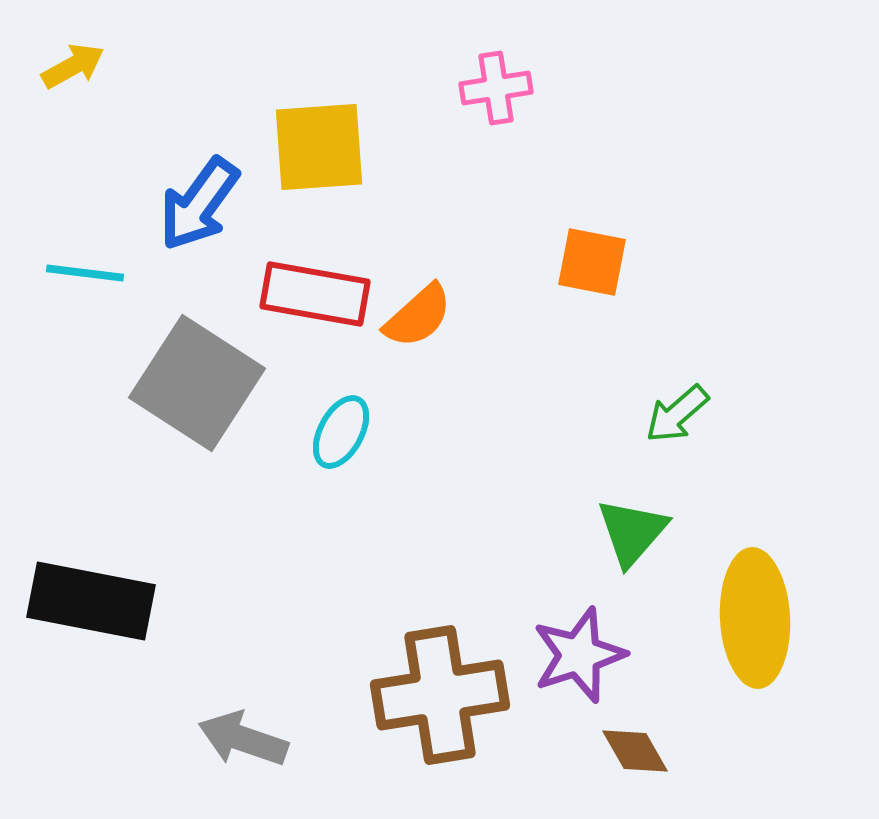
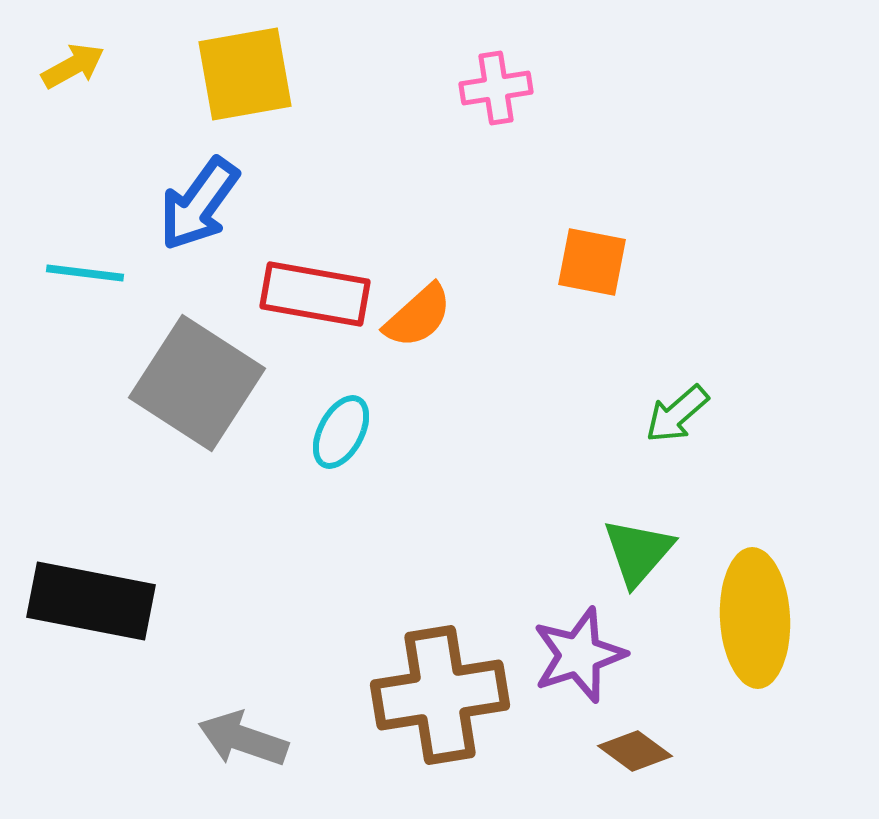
yellow square: moved 74 px left, 73 px up; rotated 6 degrees counterclockwise
green triangle: moved 6 px right, 20 px down
brown diamond: rotated 24 degrees counterclockwise
